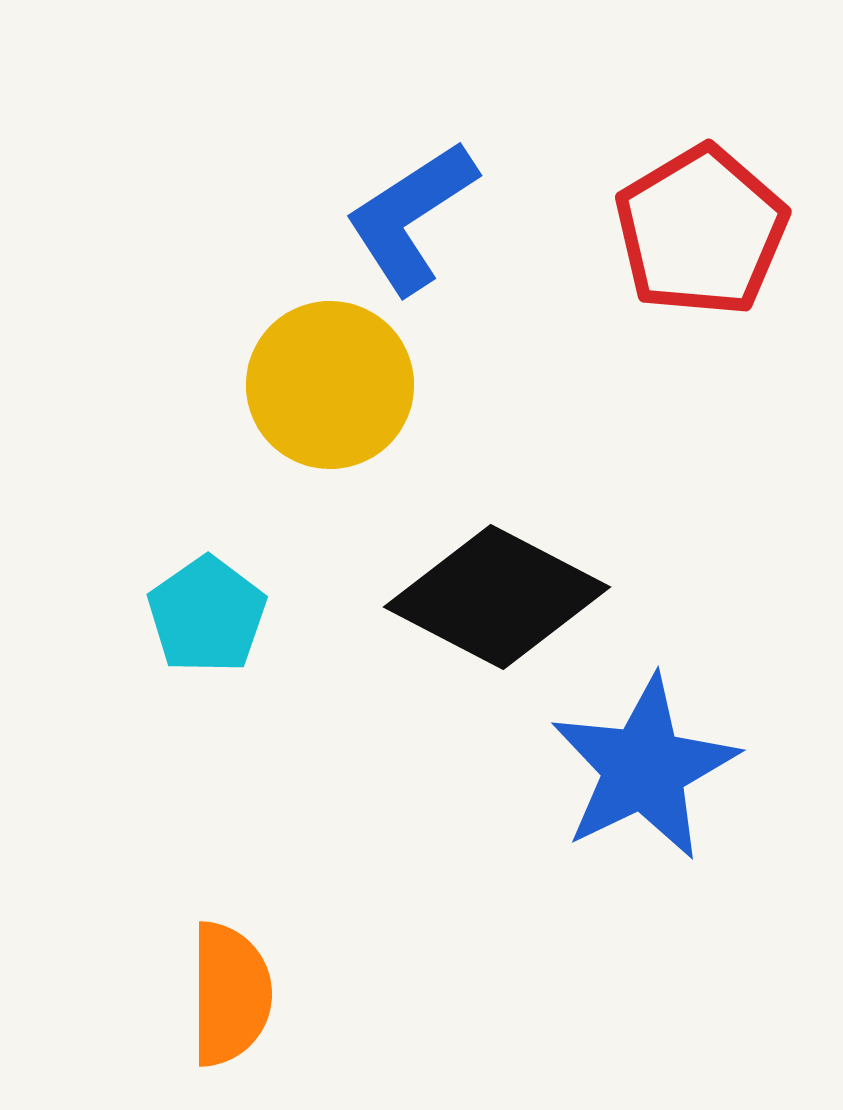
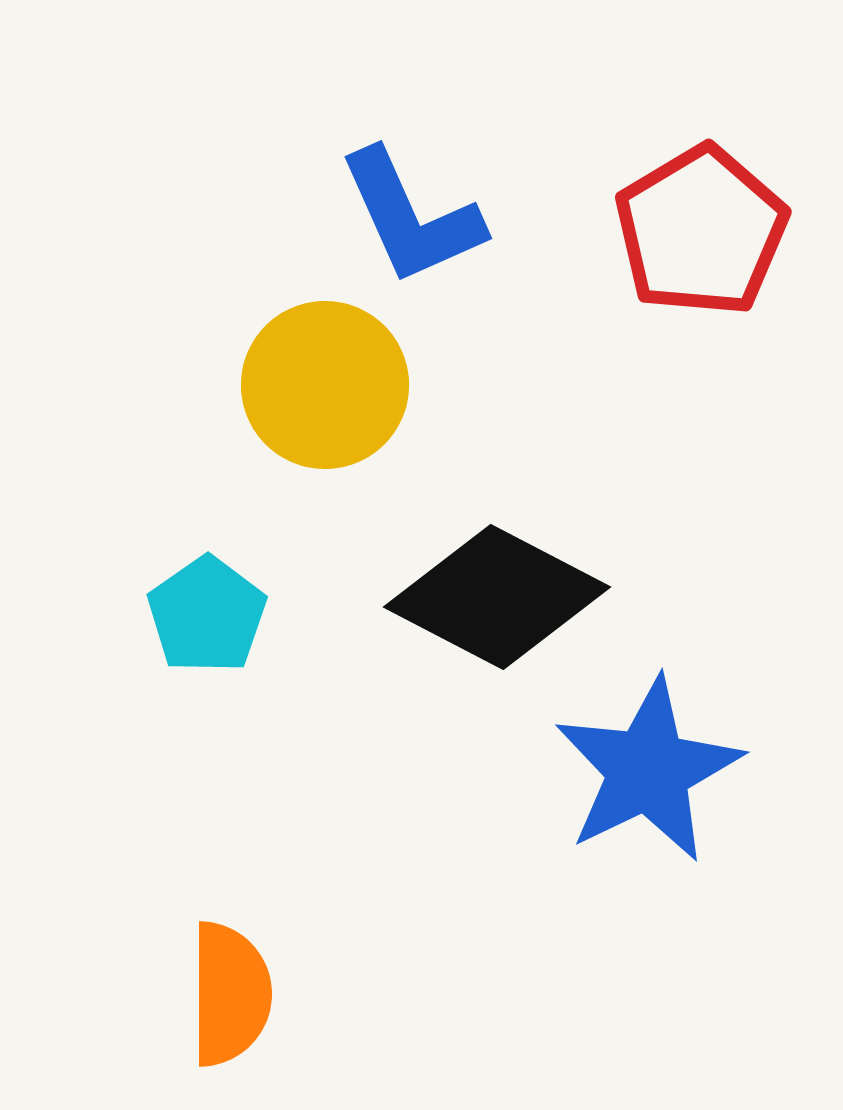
blue L-shape: rotated 81 degrees counterclockwise
yellow circle: moved 5 px left
blue star: moved 4 px right, 2 px down
